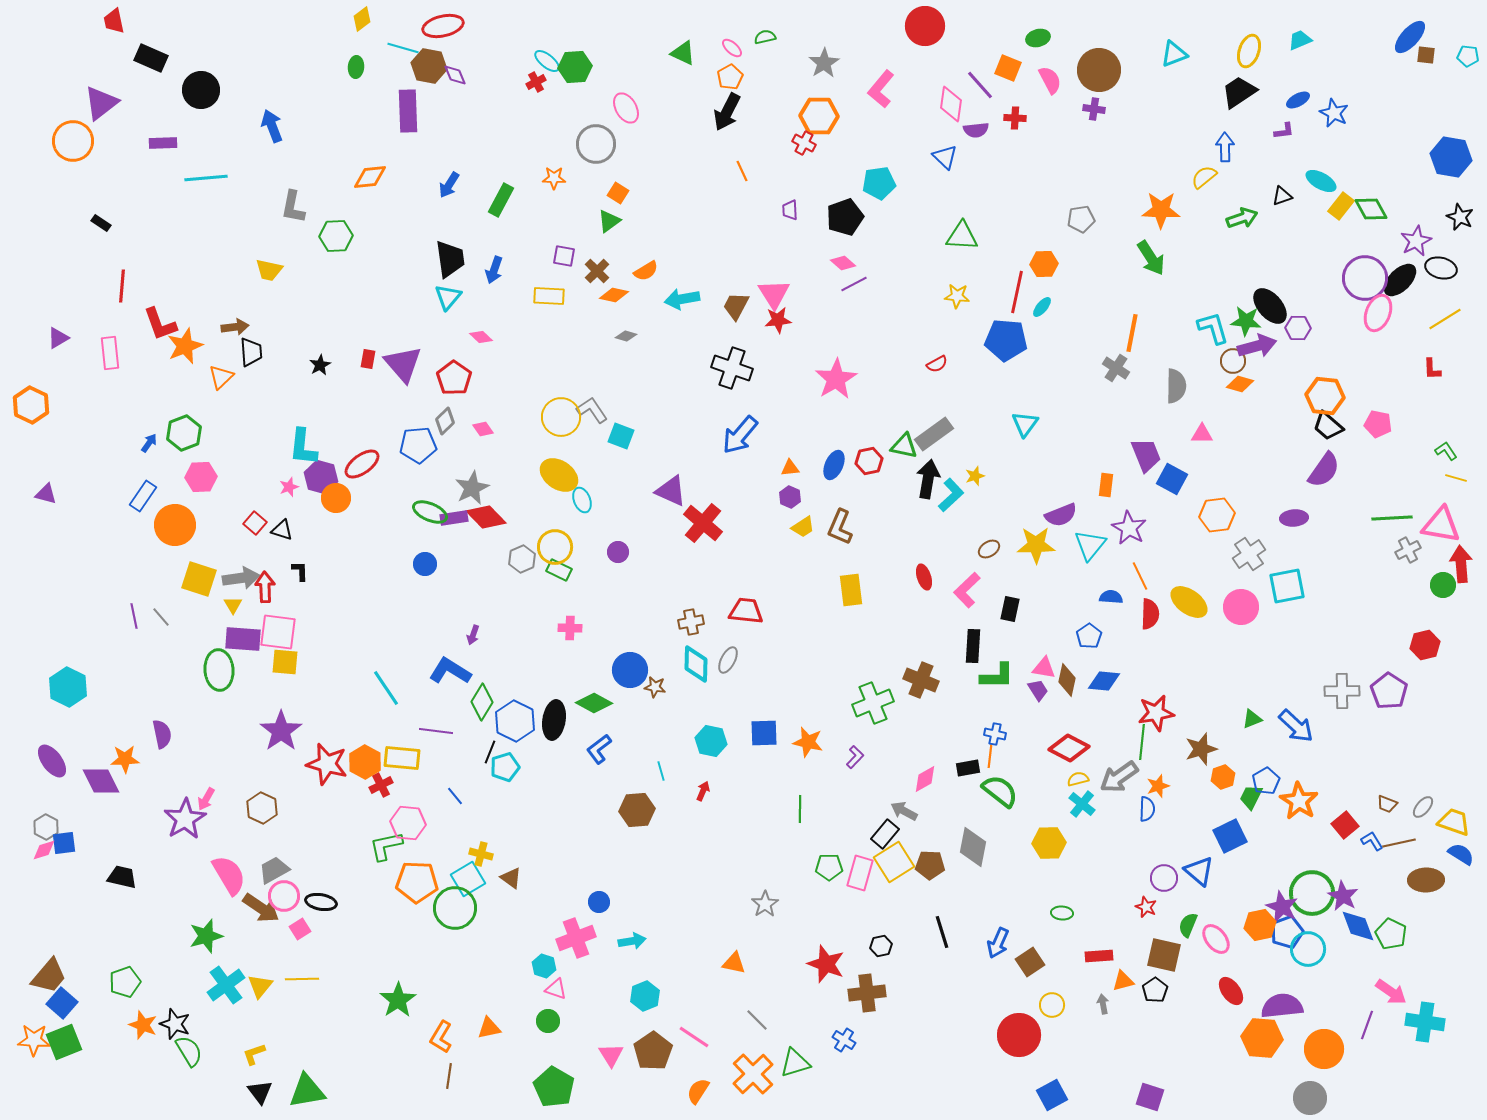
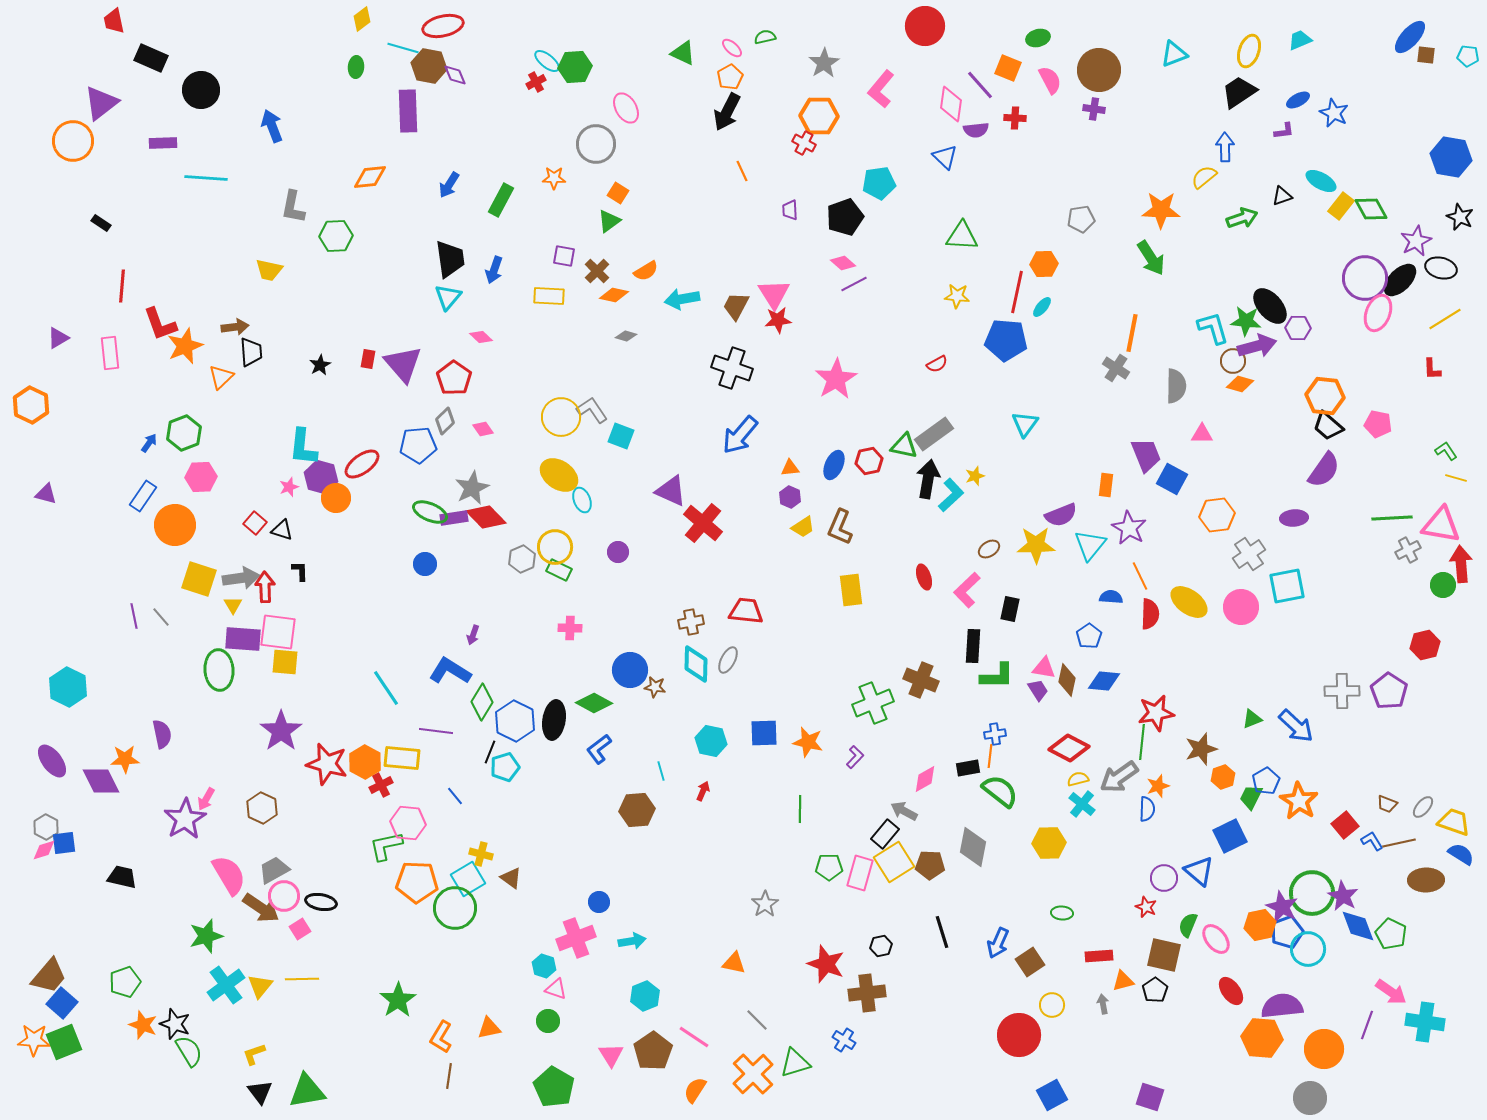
cyan line at (206, 178): rotated 9 degrees clockwise
blue cross at (995, 734): rotated 20 degrees counterclockwise
orange semicircle at (698, 1091): moved 3 px left, 1 px up
